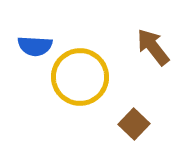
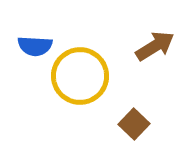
brown arrow: moved 2 px right, 1 px up; rotated 96 degrees clockwise
yellow circle: moved 1 px up
